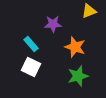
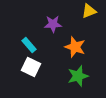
cyan rectangle: moved 2 px left, 1 px down
